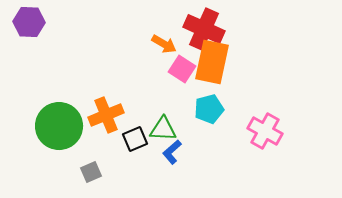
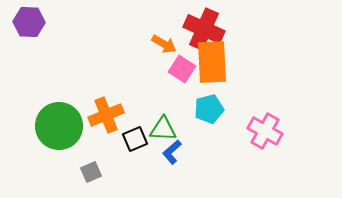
orange rectangle: rotated 15 degrees counterclockwise
